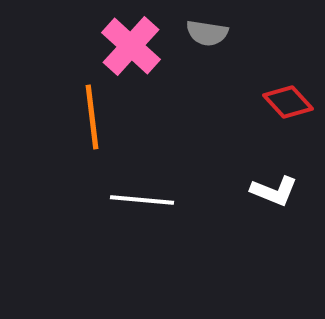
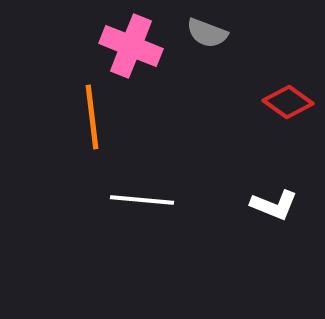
gray semicircle: rotated 12 degrees clockwise
pink cross: rotated 20 degrees counterclockwise
red diamond: rotated 12 degrees counterclockwise
white L-shape: moved 14 px down
